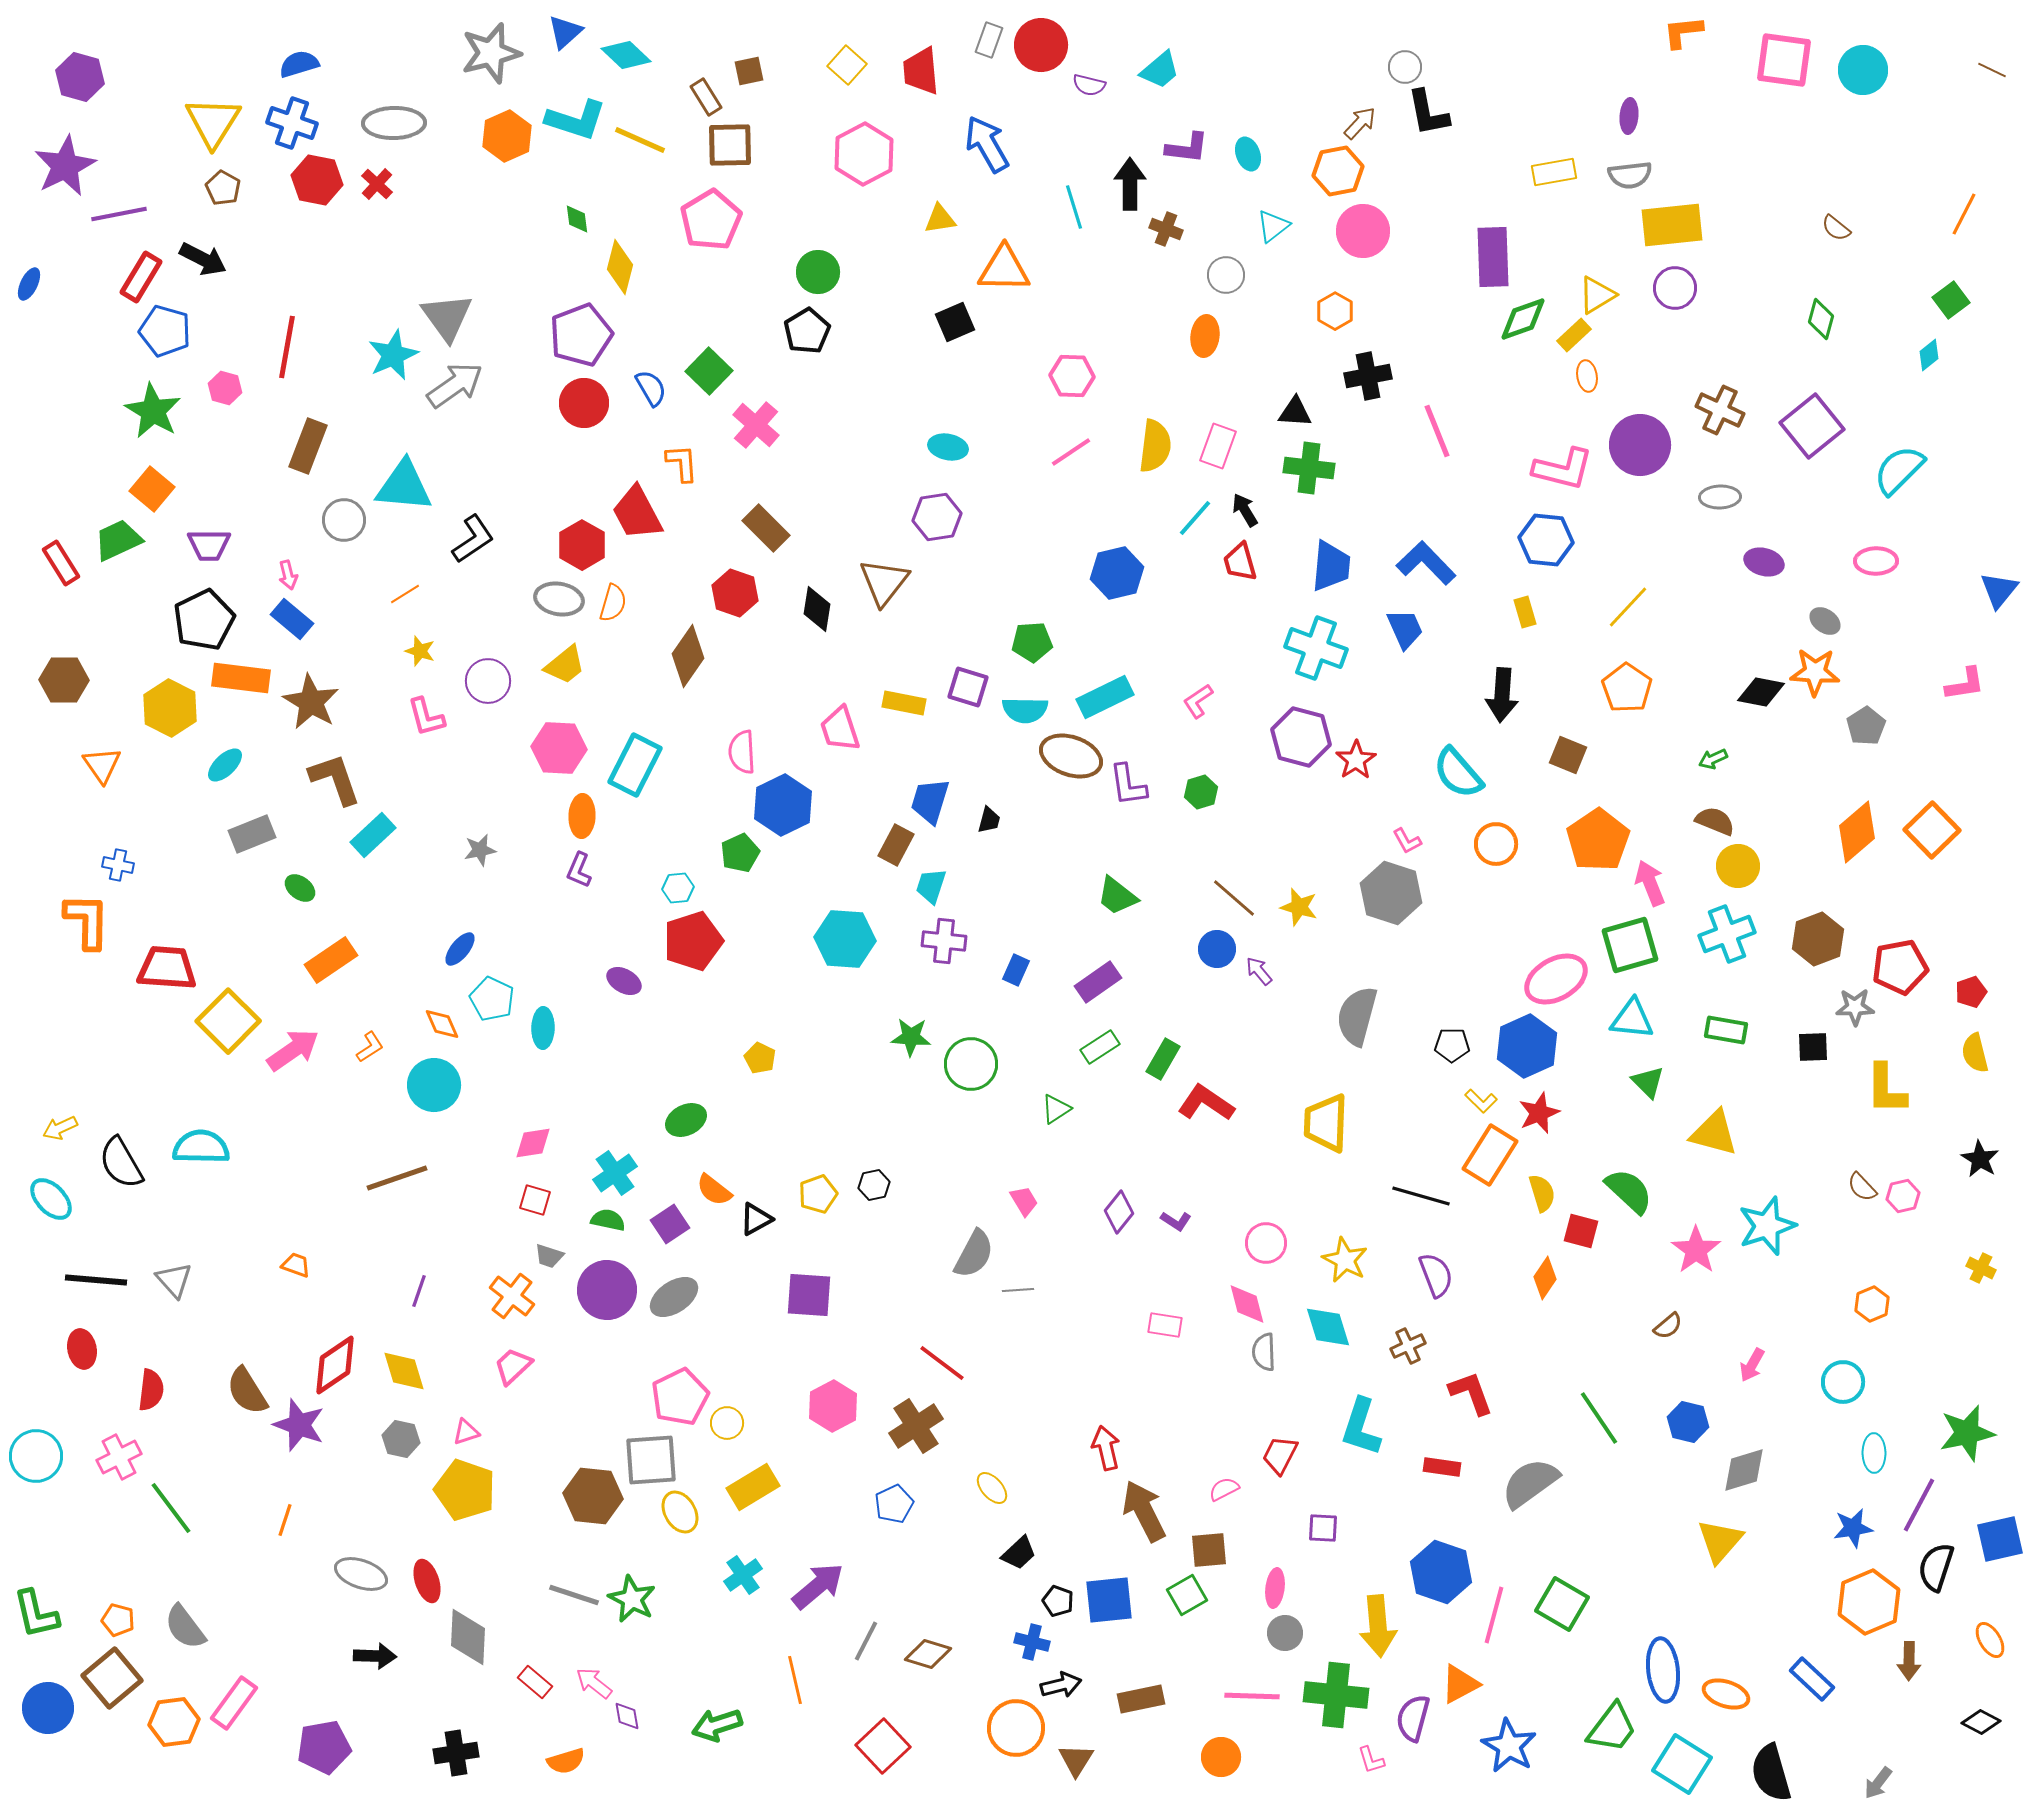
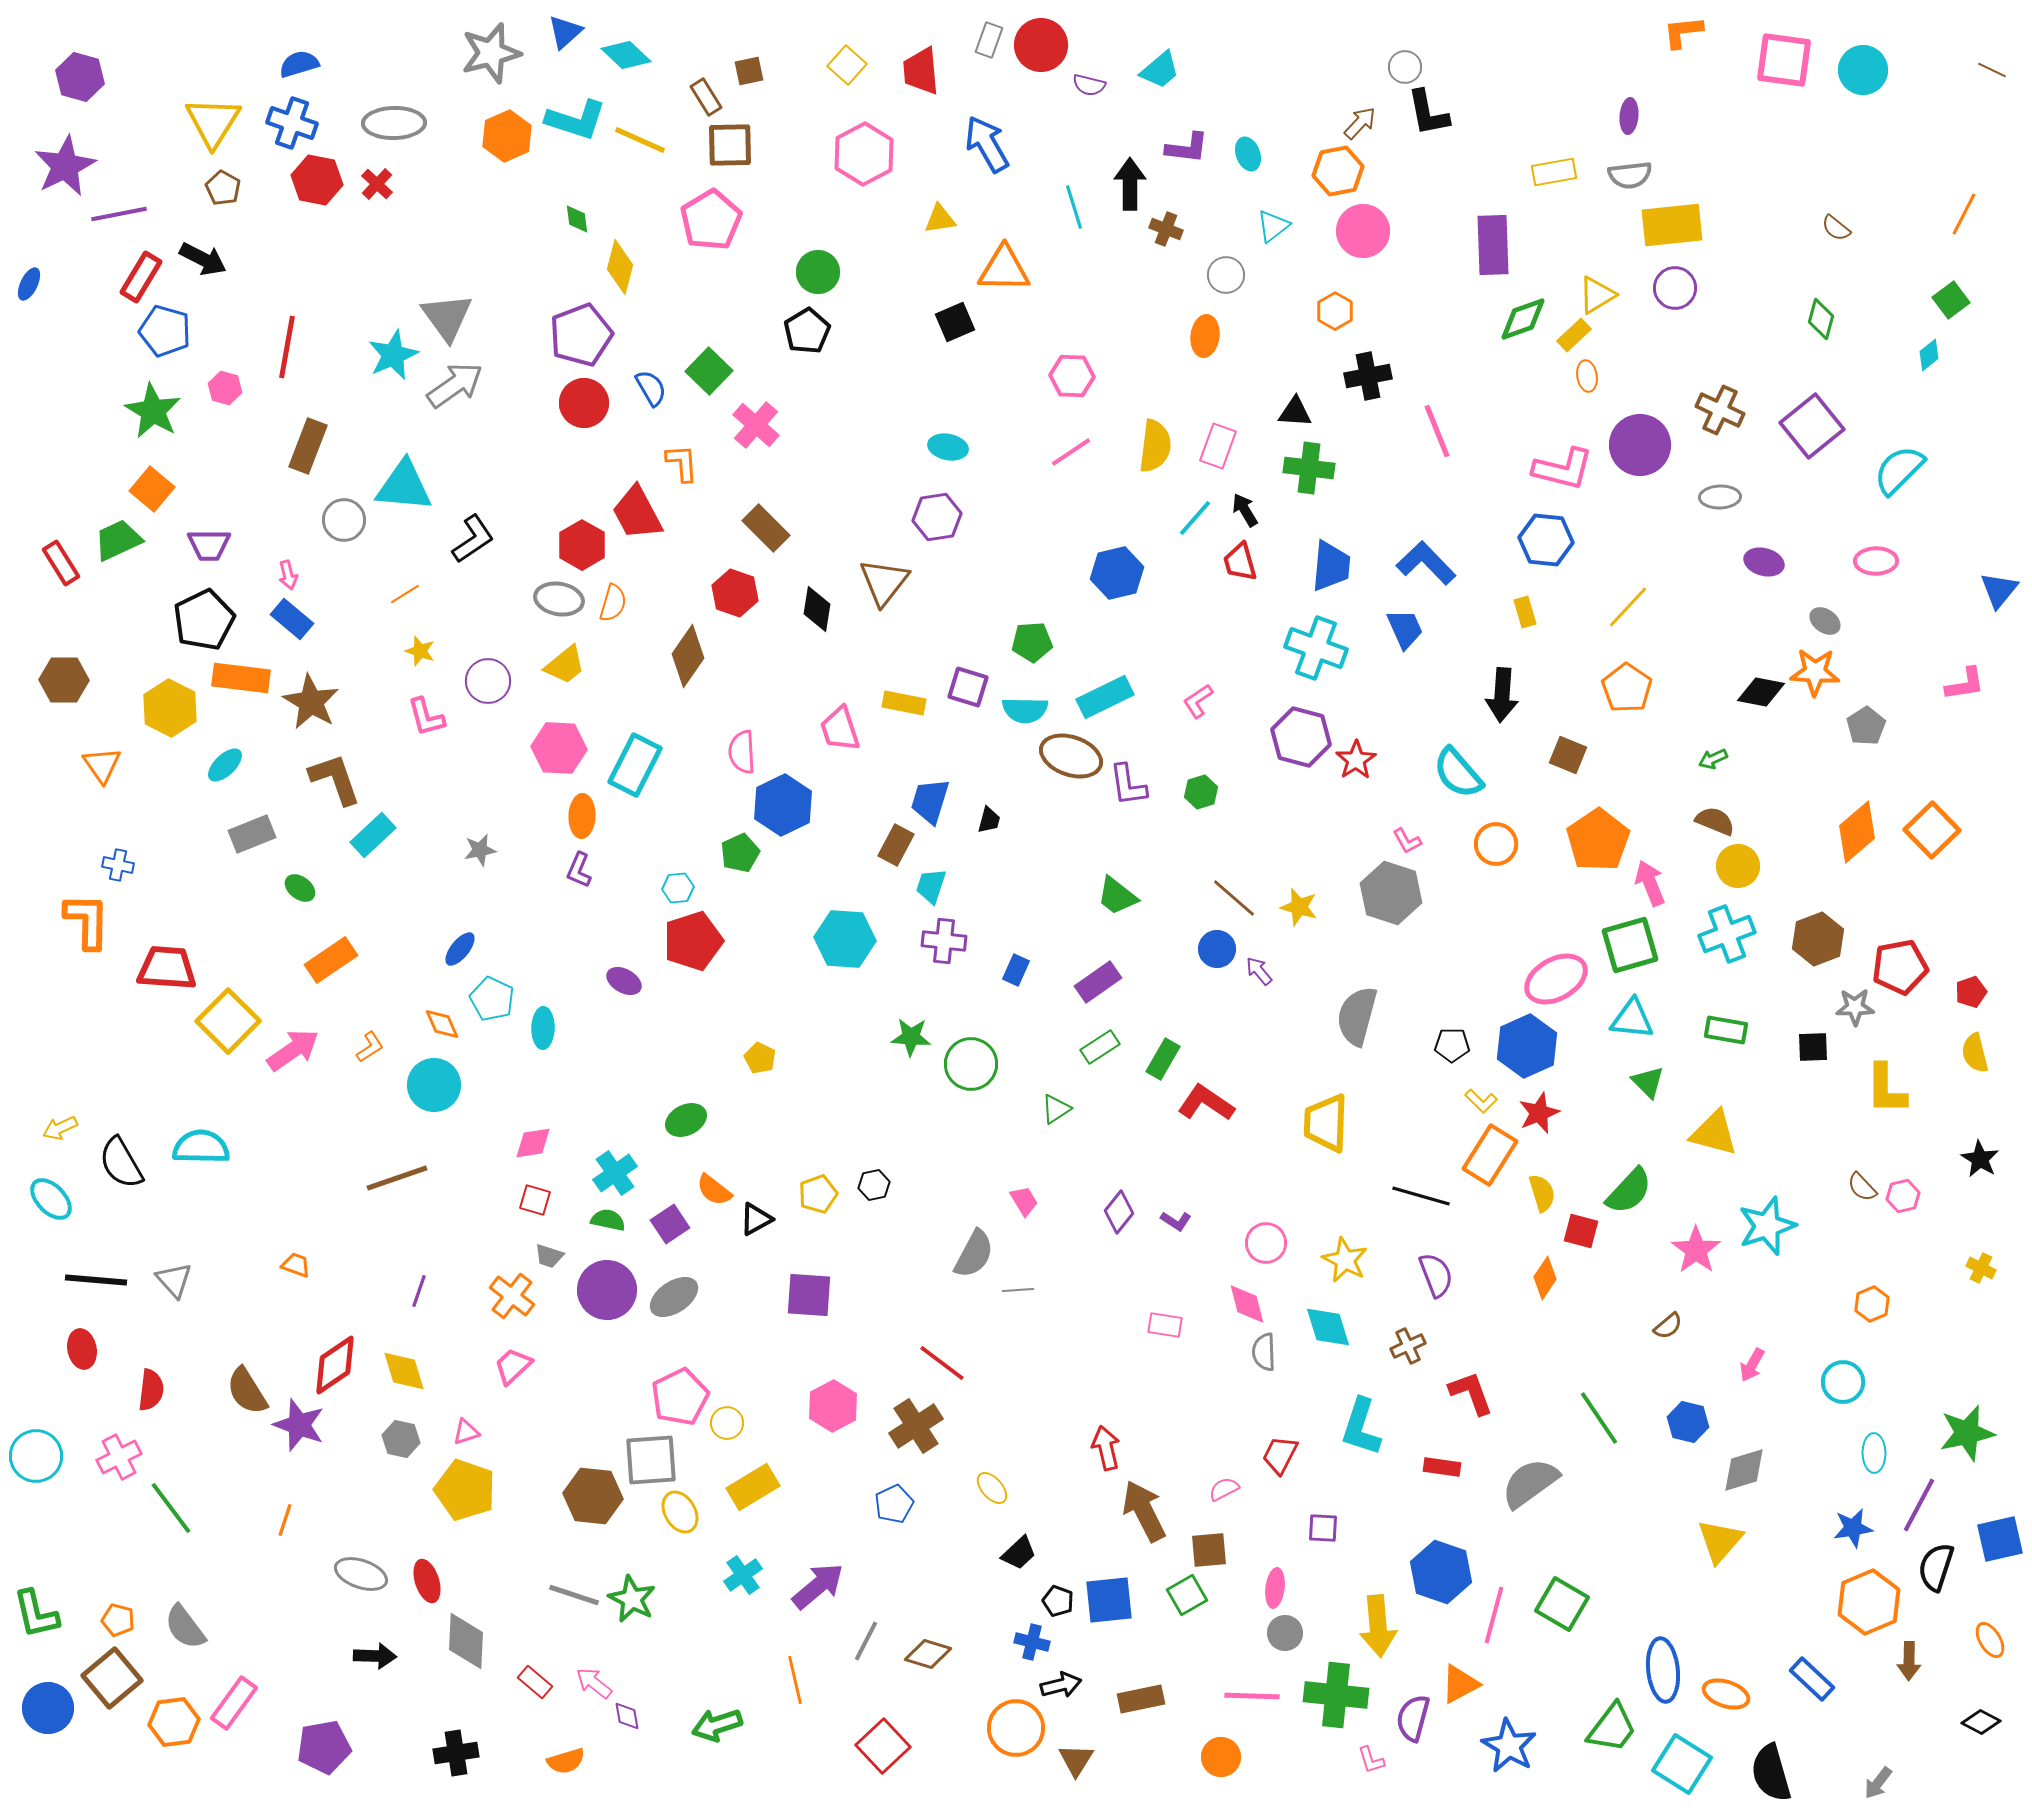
purple rectangle at (1493, 257): moved 12 px up
green semicircle at (1629, 1191): rotated 90 degrees clockwise
gray diamond at (468, 1637): moved 2 px left, 4 px down
